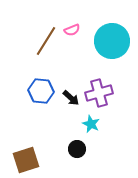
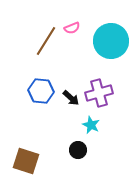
pink semicircle: moved 2 px up
cyan circle: moved 1 px left
cyan star: moved 1 px down
black circle: moved 1 px right, 1 px down
brown square: moved 1 px down; rotated 36 degrees clockwise
